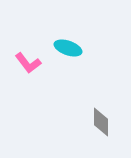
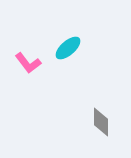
cyan ellipse: rotated 60 degrees counterclockwise
